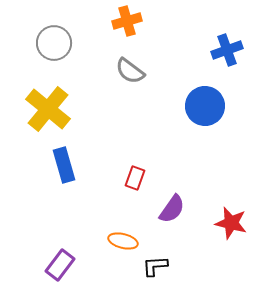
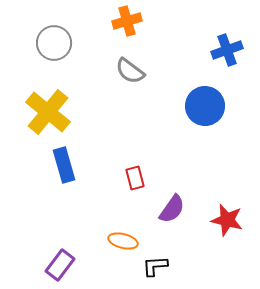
yellow cross: moved 3 px down
red rectangle: rotated 35 degrees counterclockwise
red star: moved 4 px left, 3 px up
